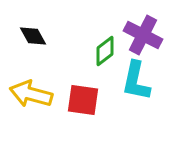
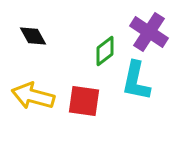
purple cross: moved 6 px right, 3 px up; rotated 6 degrees clockwise
yellow arrow: moved 2 px right, 2 px down
red square: moved 1 px right, 1 px down
